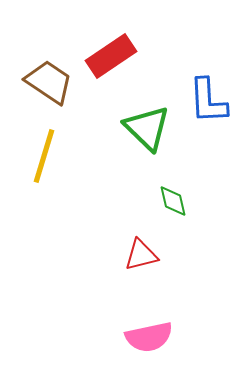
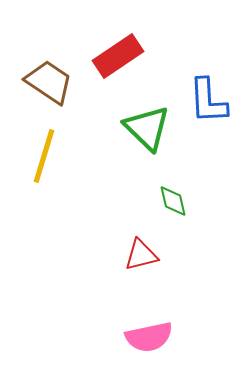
red rectangle: moved 7 px right
